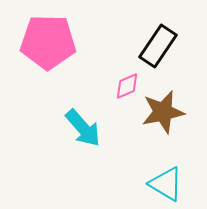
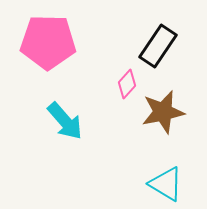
pink diamond: moved 2 px up; rotated 24 degrees counterclockwise
cyan arrow: moved 18 px left, 7 px up
